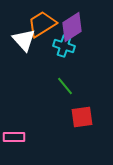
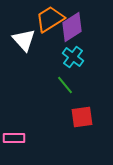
orange trapezoid: moved 8 px right, 5 px up
cyan cross: moved 9 px right, 11 px down; rotated 20 degrees clockwise
green line: moved 1 px up
pink rectangle: moved 1 px down
